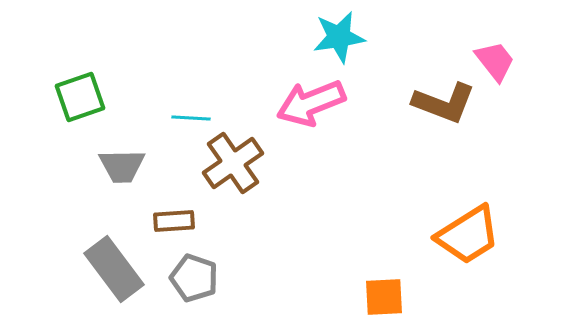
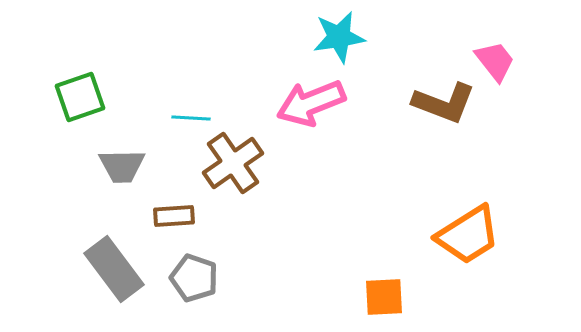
brown rectangle: moved 5 px up
